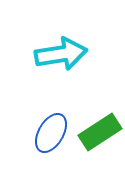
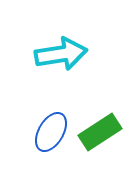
blue ellipse: moved 1 px up
